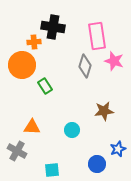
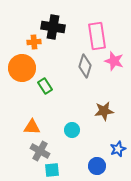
orange circle: moved 3 px down
gray cross: moved 23 px right
blue circle: moved 2 px down
